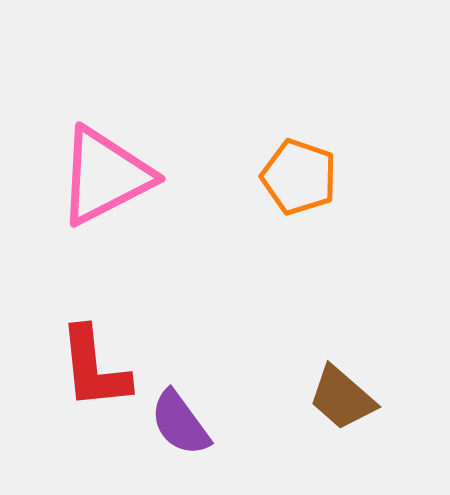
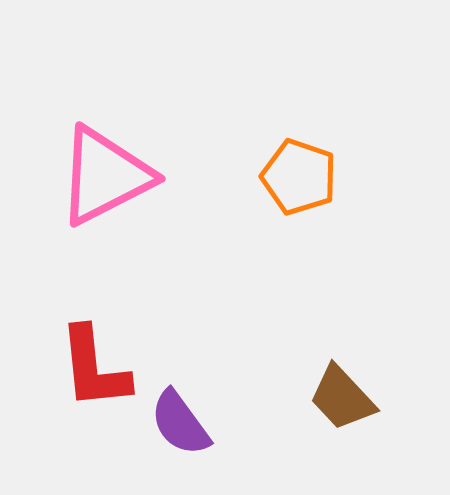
brown trapezoid: rotated 6 degrees clockwise
